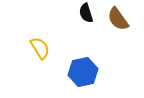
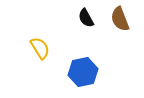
black semicircle: moved 5 px down; rotated 12 degrees counterclockwise
brown semicircle: moved 2 px right; rotated 15 degrees clockwise
